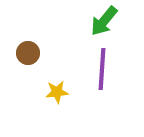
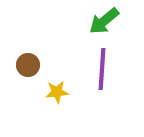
green arrow: rotated 12 degrees clockwise
brown circle: moved 12 px down
